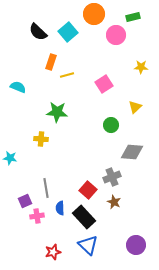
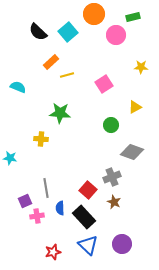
orange rectangle: rotated 28 degrees clockwise
yellow triangle: rotated 16 degrees clockwise
green star: moved 3 px right, 1 px down
gray diamond: rotated 15 degrees clockwise
purple circle: moved 14 px left, 1 px up
